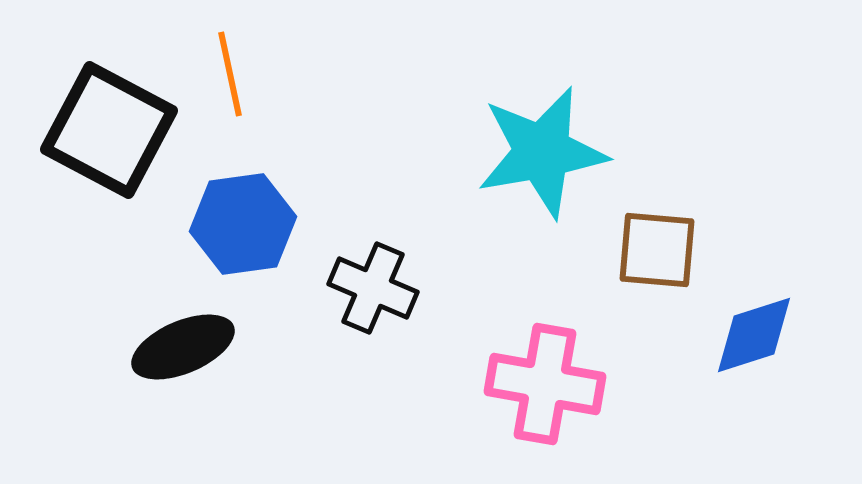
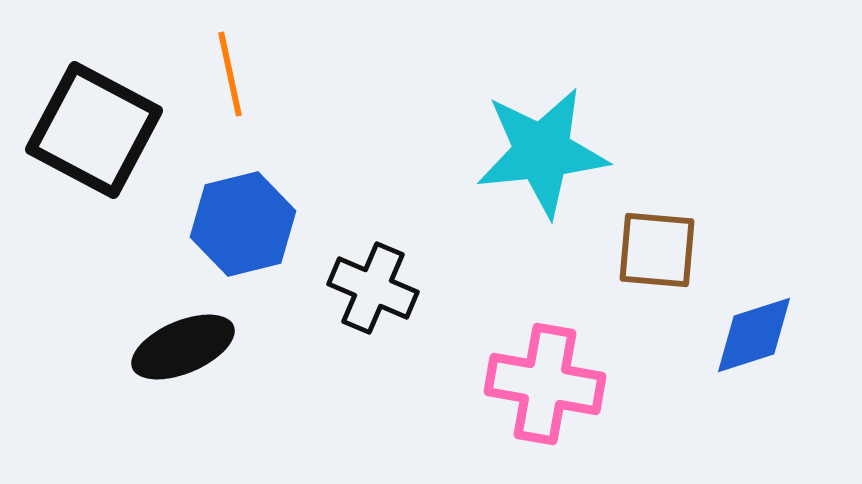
black square: moved 15 px left
cyan star: rotated 4 degrees clockwise
blue hexagon: rotated 6 degrees counterclockwise
